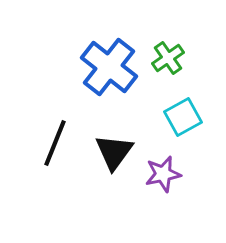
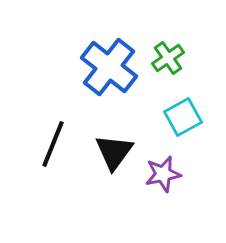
black line: moved 2 px left, 1 px down
